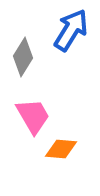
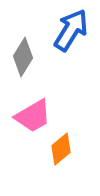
pink trapezoid: rotated 90 degrees clockwise
orange diamond: rotated 44 degrees counterclockwise
